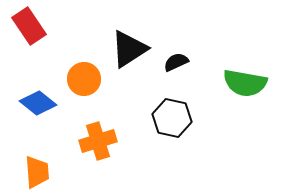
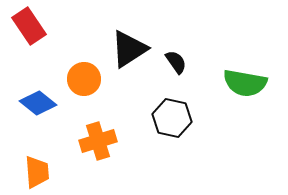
black semicircle: rotated 80 degrees clockwise
